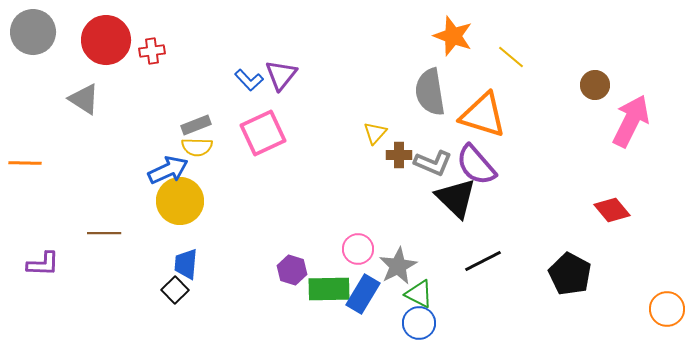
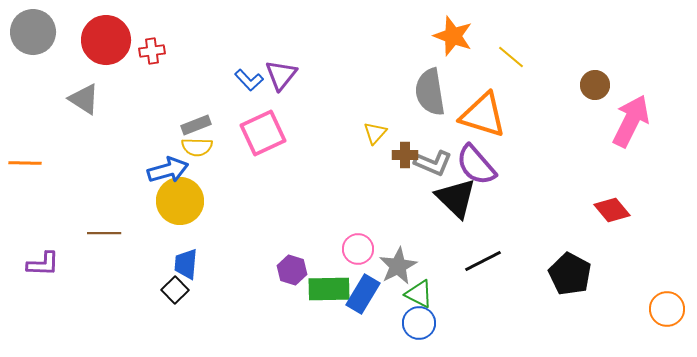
brown cross: moved 6 px right
blue arrow: rotated 9 degrees clockwise
